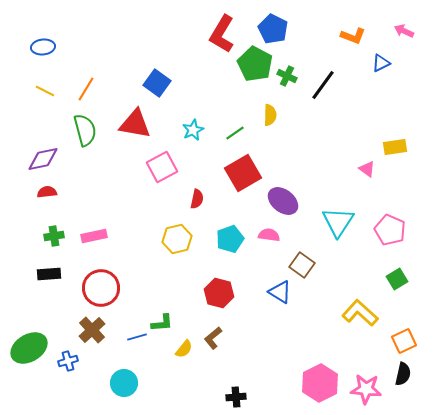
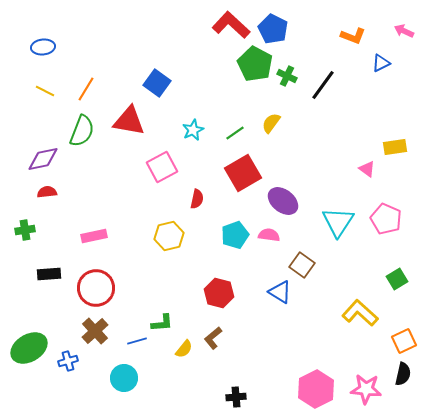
red L-shape at (222, 34): moved 9 px right, 9 px up; rotated 102 degrees clockwise
yellow semicircle at (270, 115): moved 1 px right, 8 px down; rotated 145 degrees counterclockwise
red triangle at (135, 124): moved 6 px left, 3 px up
green semicircle at (85, 130): moved 3 px left, 1 px down; rotated 36 degrees clockwise
pink pentagon at (390, 230): moved 4 px left, 11 px up
green cross at (54, 236): moved 29 px left, 6 px up
yellow hexagon at (177, 239): moved 8 px left, 3 px up
cyan pentagon at (230, 239): moved 5 px right, 4 px up
red circle at (101, 288): moved 5 px left
brown cross at (92, 330): moved 3 px right, 1 px down
blue line at (137, 337): moved 4 px down
cyan circle at (124, 383): moved 5 px up
pink hexagon at (320, 383): moved 4 px left, 6 px down
